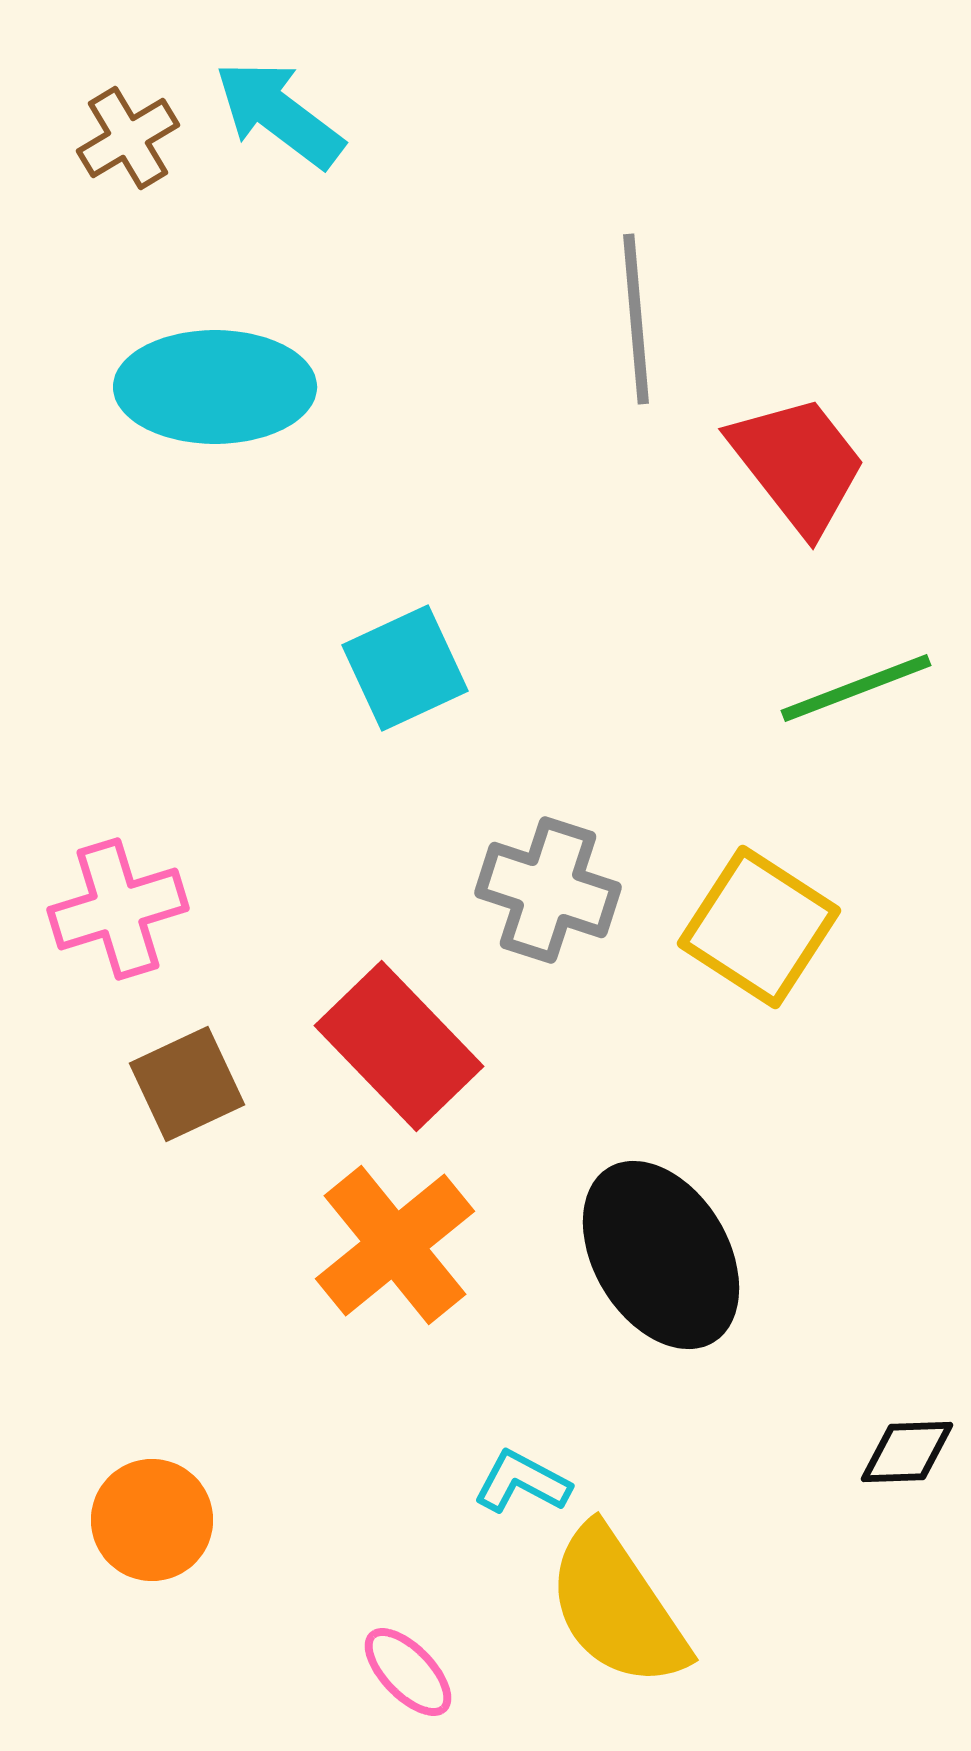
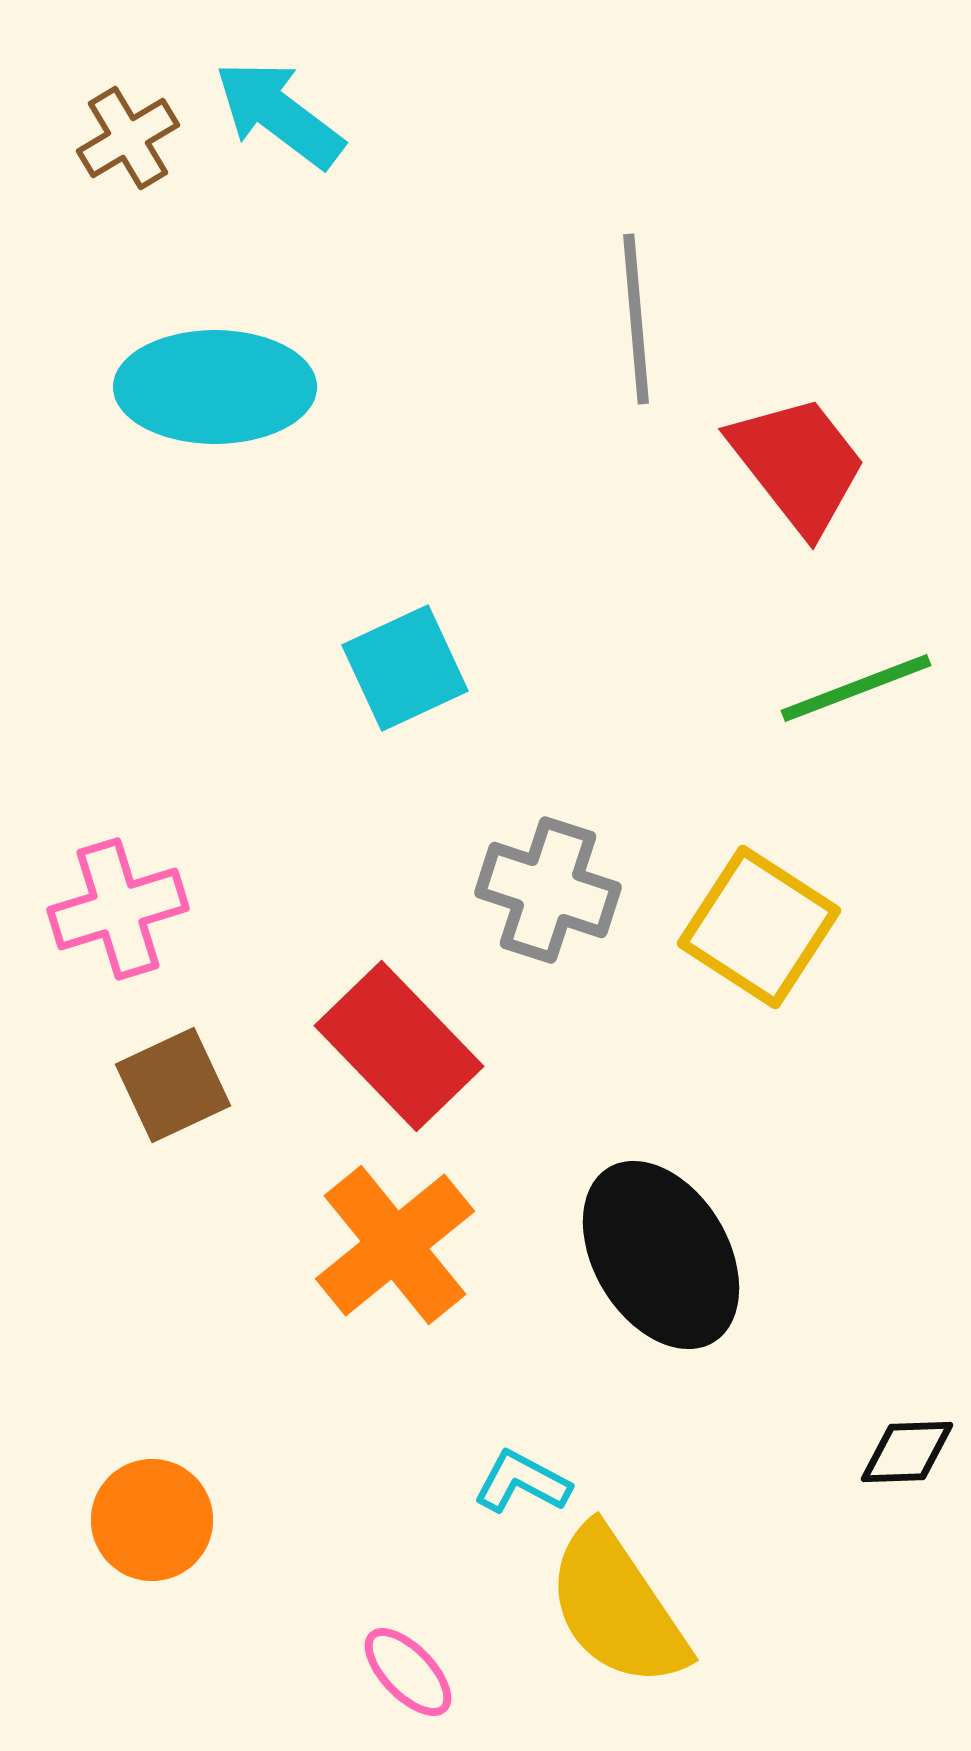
brown square: moved 14 px left, 1 px down
